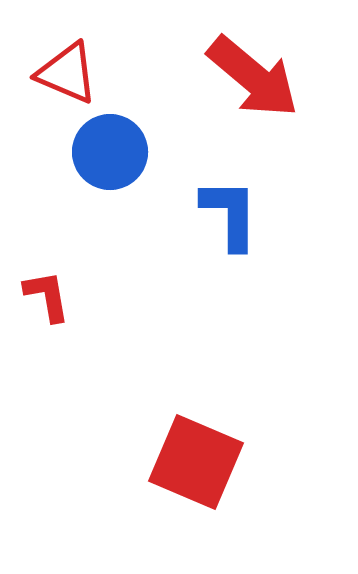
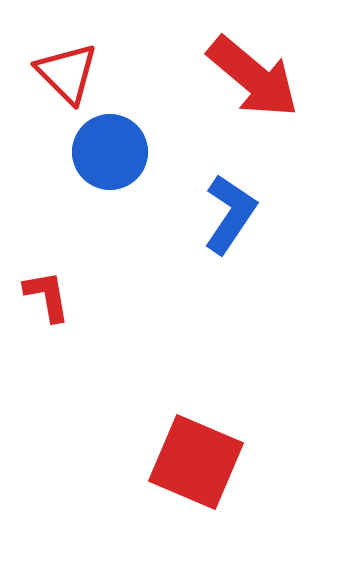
red triangle: rotated 22 degrees clockwise
blue L-shape: rotated 34 degrees clockwise
